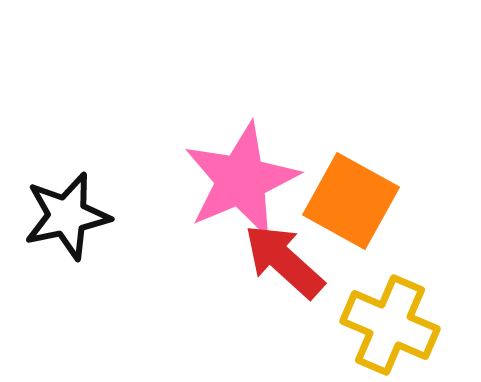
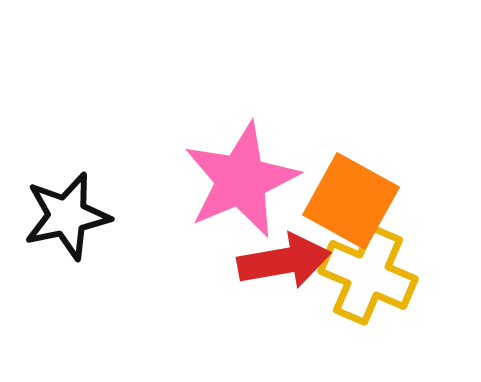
red arrow: rotated 128 degrees clockwise
yellow cross: moved 22 px left, 50 px up
